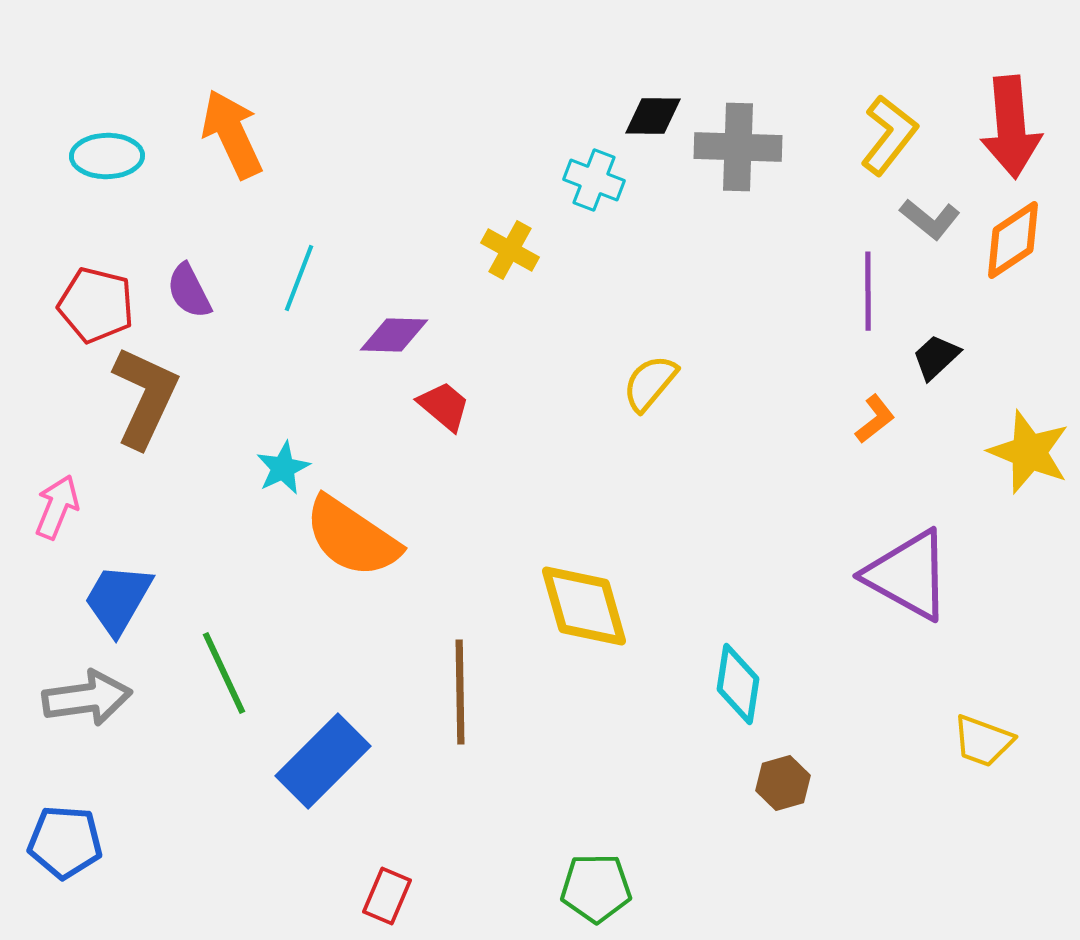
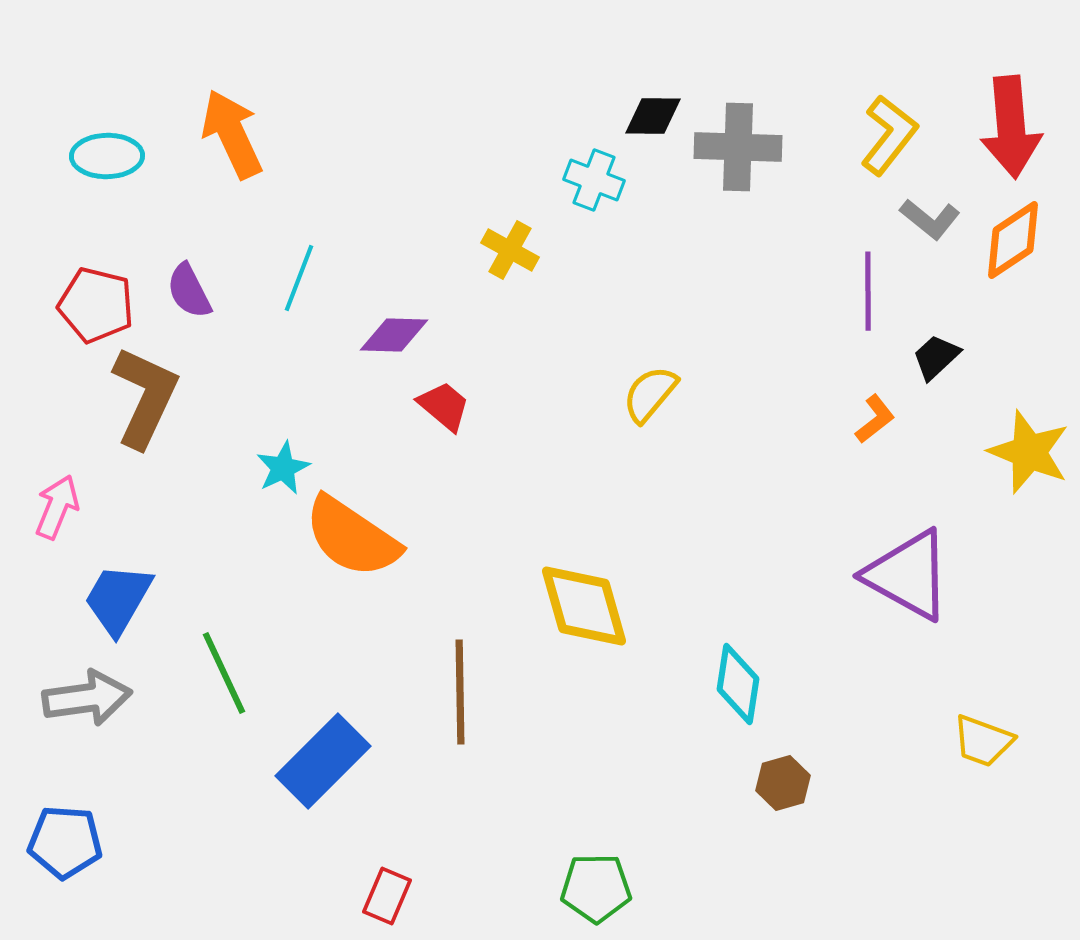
yellow semicircle: moved 11 px down
